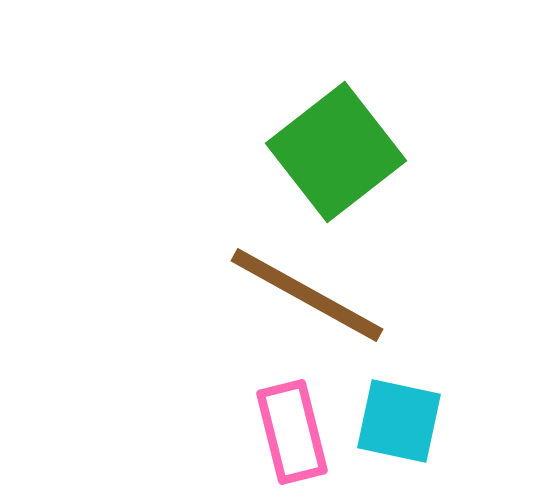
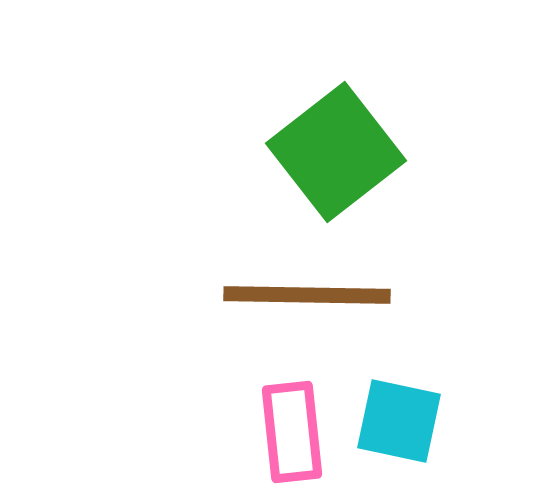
brown line: rotated 28 degrees counterclockwise
pink rectangle: rotated 8 degrees clockwise
